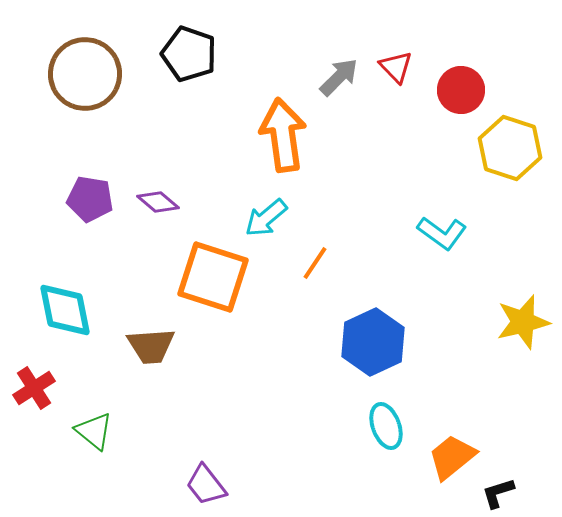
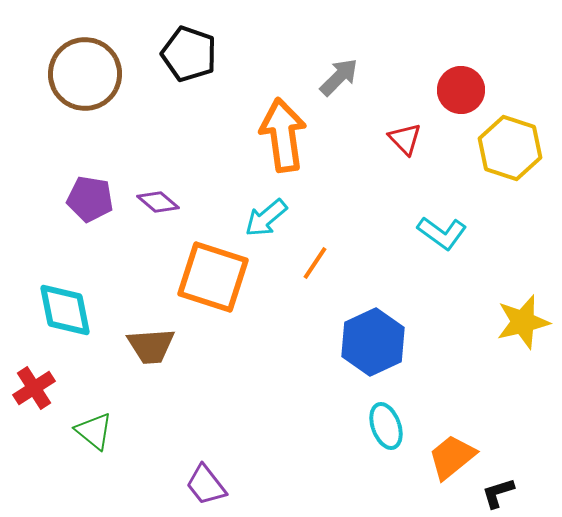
red triangle: moved 9 px right, 72 px down
